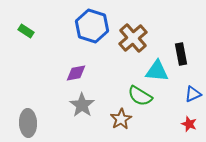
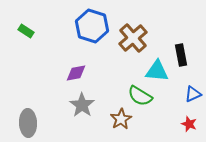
black rectangle: moved 1 px down
